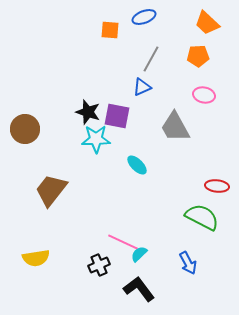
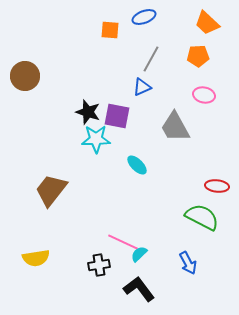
brown circle: moved 53 px up
black cross: rotated 15 degrees clockwise
